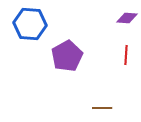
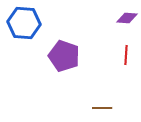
blue hexagon: moved 6 px left, 1 px up
purple pentagon: moved 3 px left; rotated 24 degrees counterclockwise
